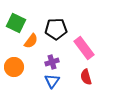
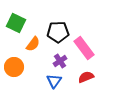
black pentagon: moved 2 px right, 3 px down
orange semicircle: moved 2 px right, 3 px down
purple cross: moved 8 px right, 1 px up; rotated 16 degrees counterclockwise
red semicircle: rotated 84 degrees clockwise
blue triangle: moved 2 px right
